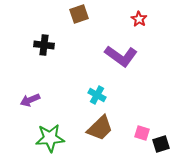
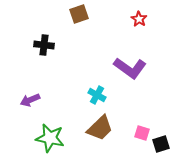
purple L-shape: moved 9 px right, 12 px down
green star: rotated 16 degrees clockwise
